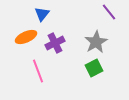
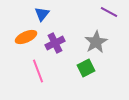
purple line: rotated 24 degrees counterclockwise
green square: moved 8 px left
